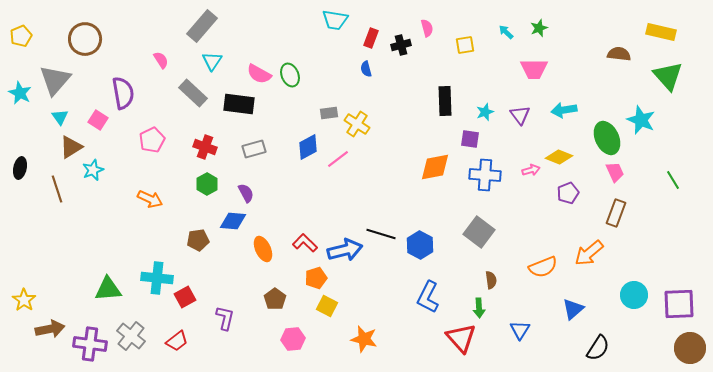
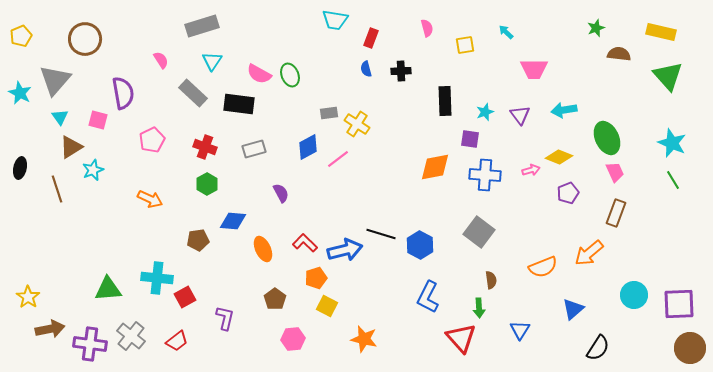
gray rectangle at (202, 26): rotated 32 degrees clockwise
green star at (539, 28): moved 57 px right
black cross at (401, 45): moved 26 px down; rotated 12 degrees clockwise
pink square at (98, 120): rotated 18 degrees counterclockwise
cyan star at (641, 120): moved 31 px right, 23 px down
purple semicircle at (246, 193): moved 35 px right
yellow star at (24, 300): moved 4 px right, 3 px up
